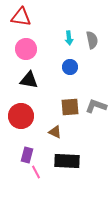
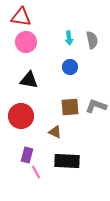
pink circle: moved 7 px up
